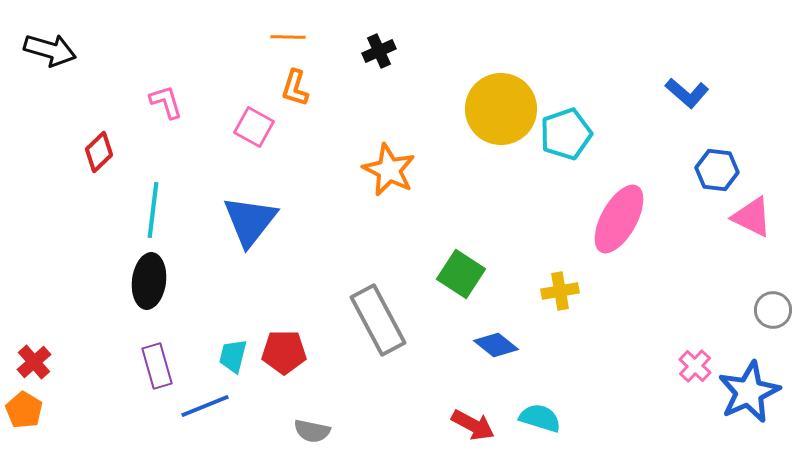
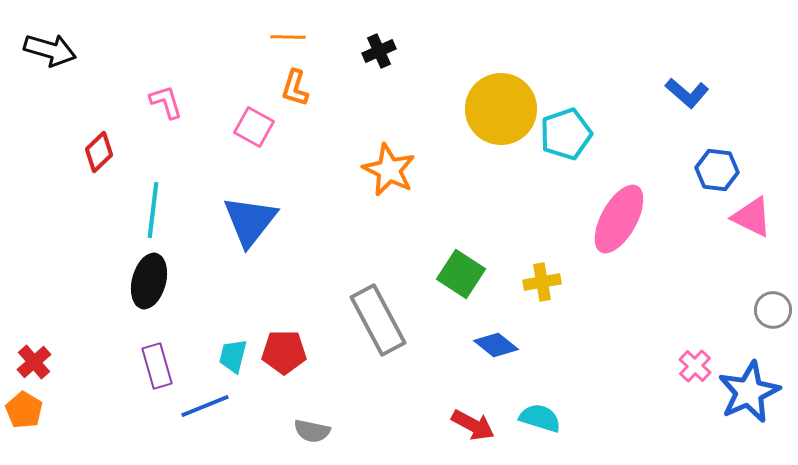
black ellipse: rotated 8 degrees clockwise
yellow cross: moved 18 px left, 9 px up
